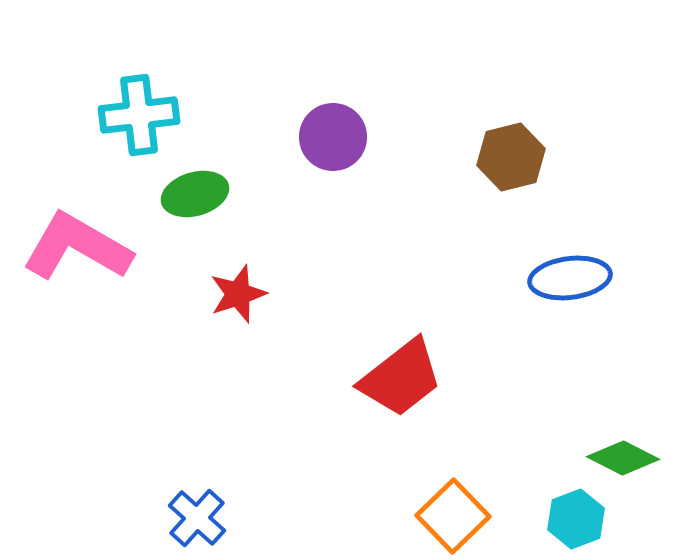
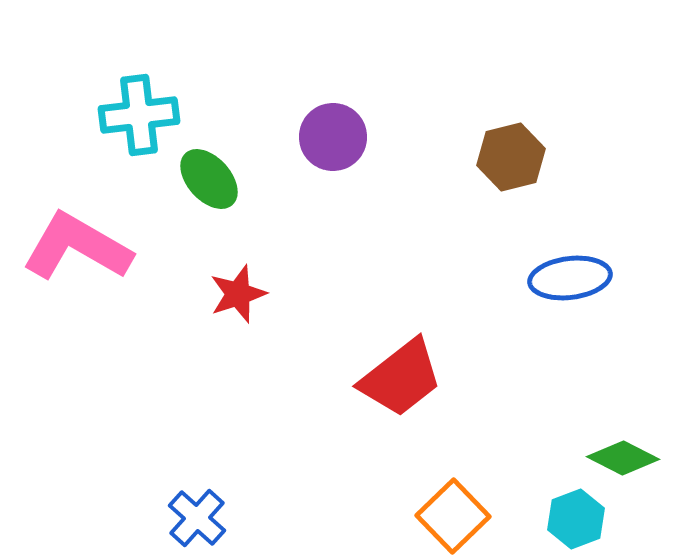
green ellipse: moved 14 px right, 15 px up; rotated 64 degrees clockwise
